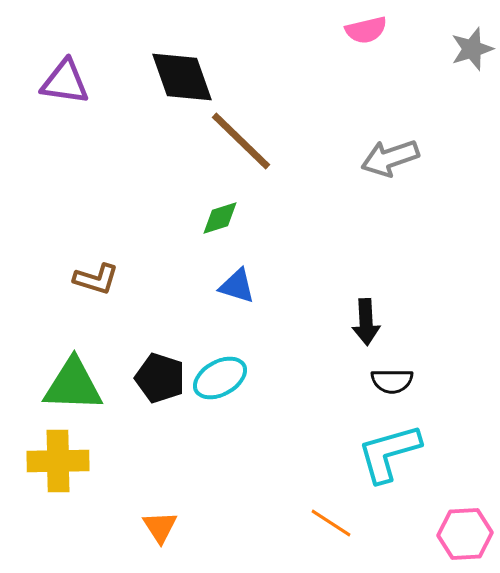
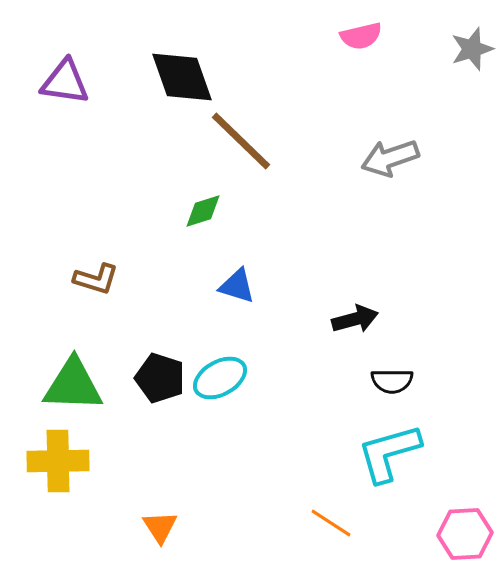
pink semicircle: moved 5 px left, 6 px down
green diamond: moved 17 px left, 7 px up
black arrow: moved 11 px left, 3 px up; rotated 102 degrees counterclockwise
